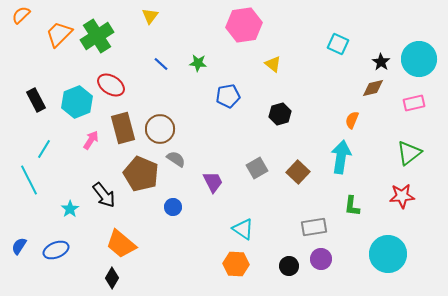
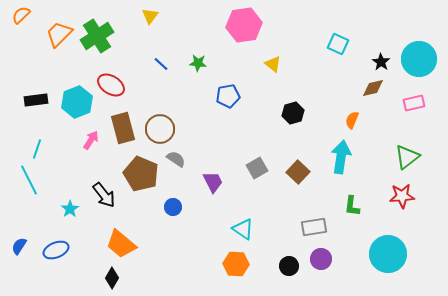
black rectangle at (36, 100): rotated 70 degrees counterclockwise
black hexagon at (280, 114): moved 13 px right, 1 px up
cyan line at (44, 149): moved 7 px left; rotated 12 degrees counterclockwise
green triangle at (409, 153): moved 2 px left, 4 px down
